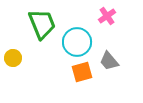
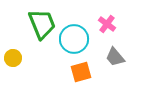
pink cross: moved 8 px down; rotated 18 degrees counterclockwise
cyan circle: moved 3 px left, 3 px up
gray trapezoid: moved 6 px right, 4 px up
orange square: moved 1 px left
